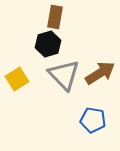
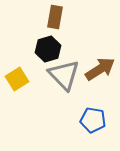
black hexagon: moved 5 px down
brown arrow: moved 4 px up
